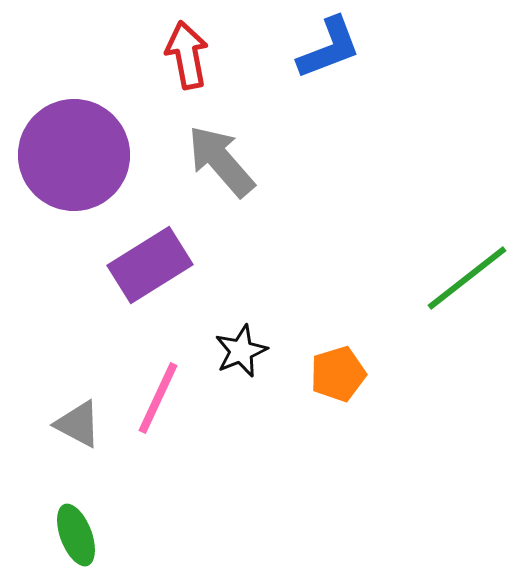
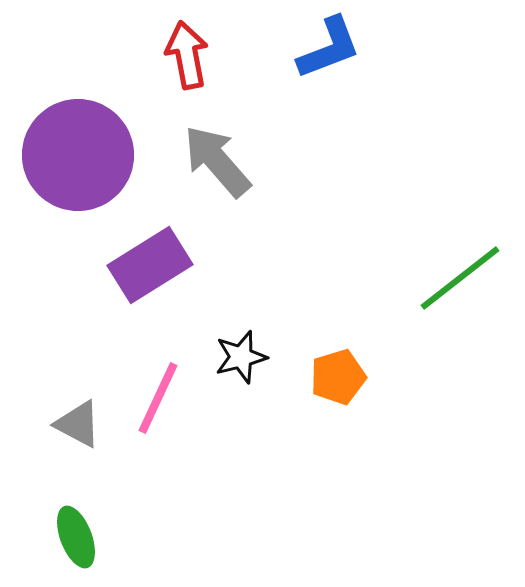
purple circle: moved 4 px right
gray arrow: moved 4 px left
green line: moved 7 px left
black star: moved 6 px down; rotated 8 degrees clockwise
orange pentagon: moved 3 px down
green ellipse: moved 2 px down
